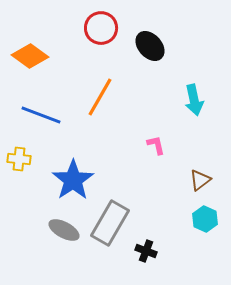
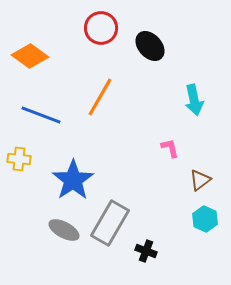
pink L-shape: moved 14 px right, 3 px down
